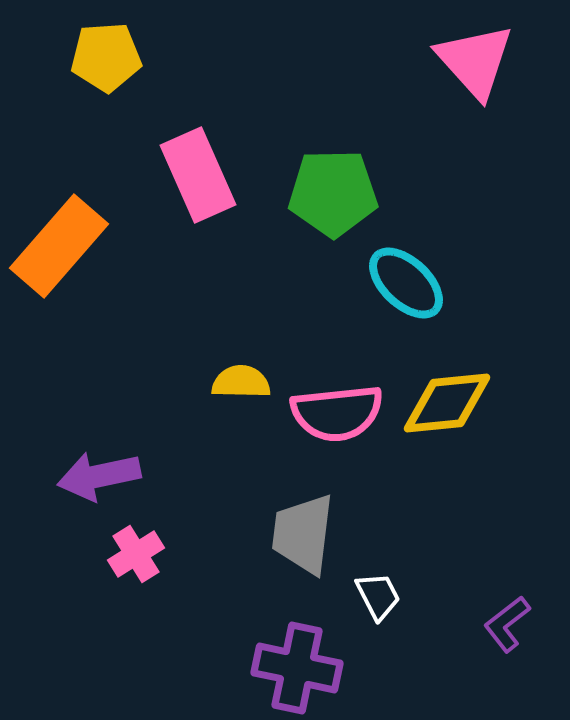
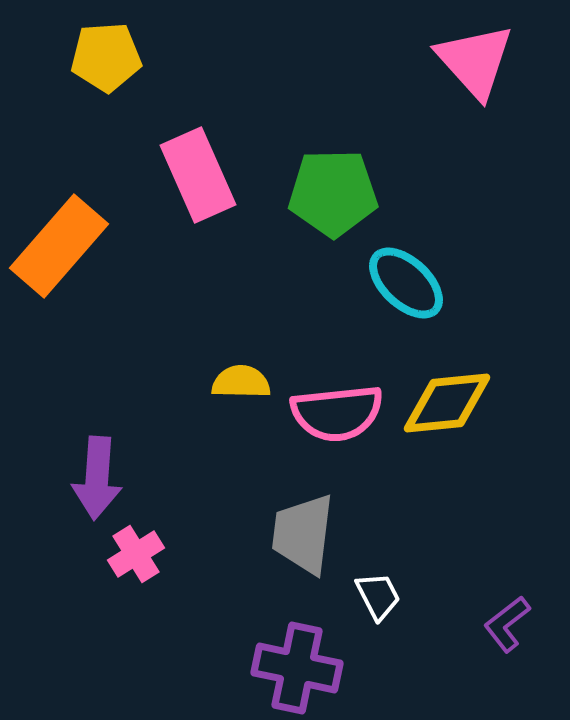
purple arrow: moved 2 px left, 2 px down; rotated 74 degrees counterclockwise
